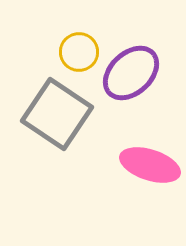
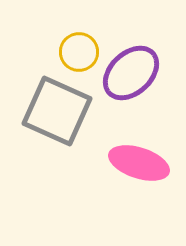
gray square: moved 3 px up; rotated 10 degrees counterclockwise
pink ellipse: moved 11 px left, 2 px up
